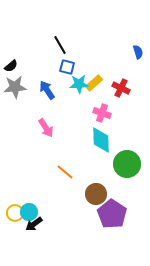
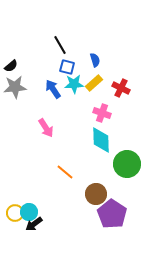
blue semicircle: moved 43 px left, 8 px down
cyan star: moved 5 px left
blue arrow: moved 6 px right, 1 px up
